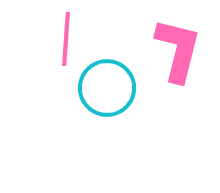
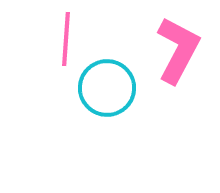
pink L-shape: rotated 14 degrees clockwise
